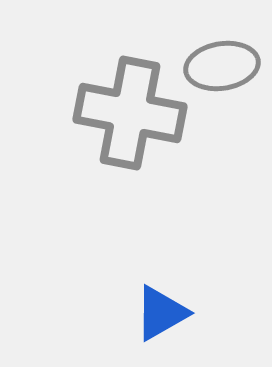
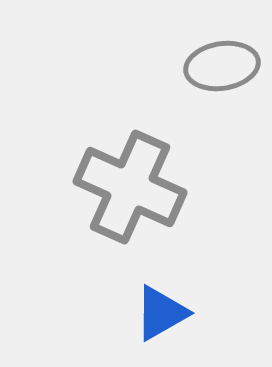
gray cross: moved 74 px down; rotated 13 degrees clockwise
